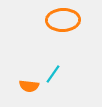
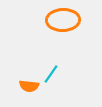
cyan line: moved 2 px left
